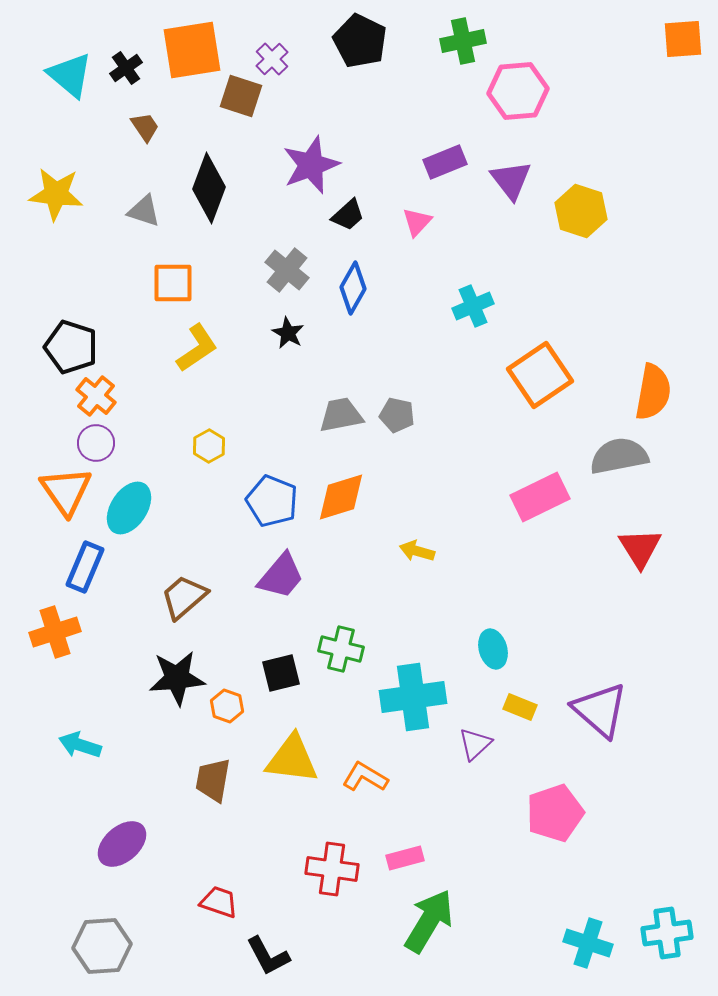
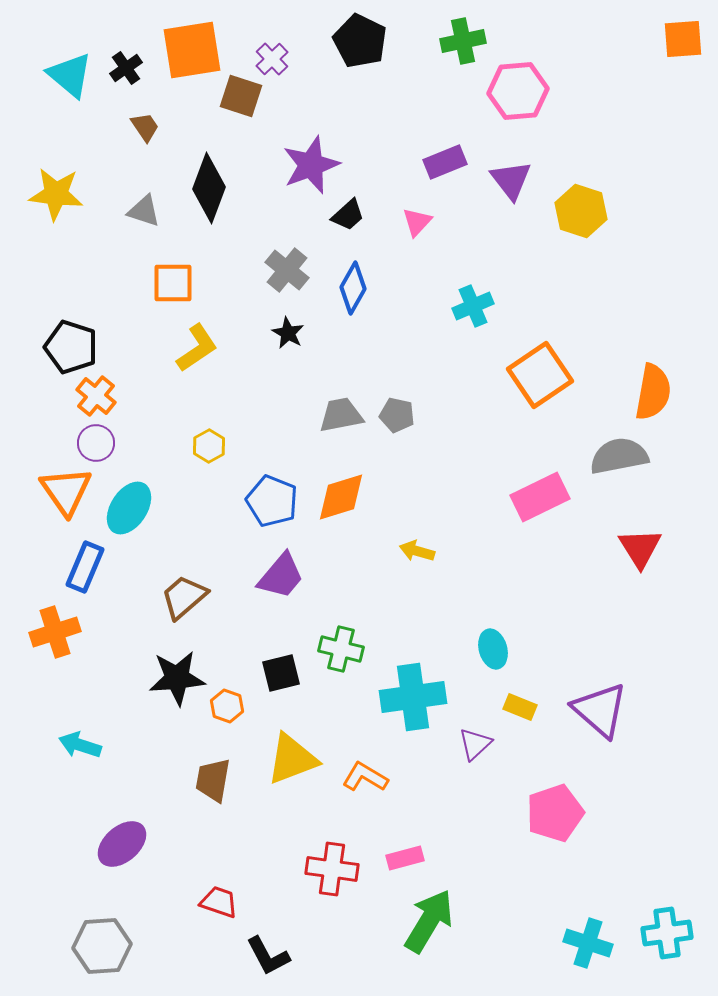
yellow triangle at (292, 759): rotated 28 degrees counterclockwise
